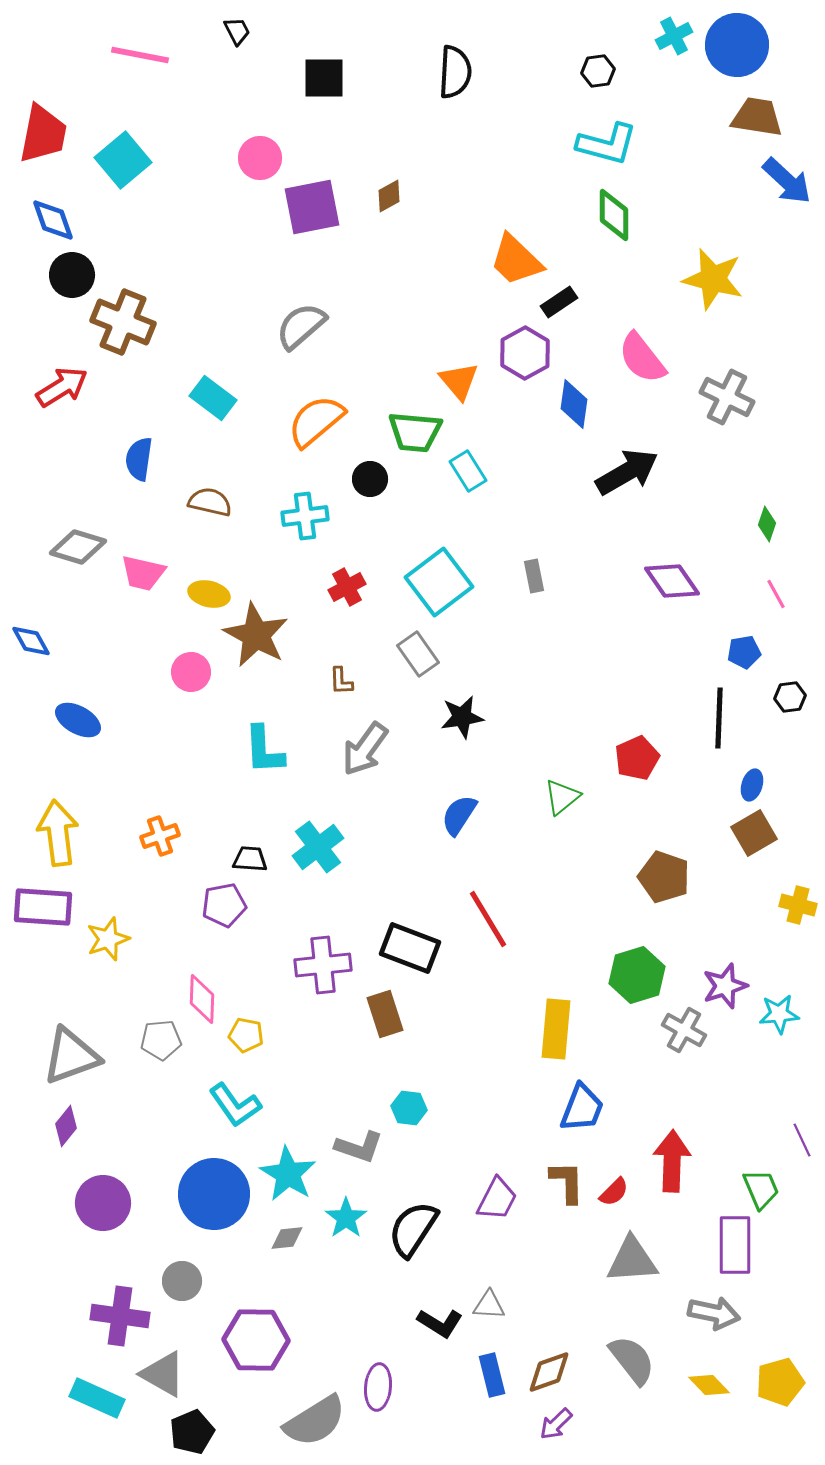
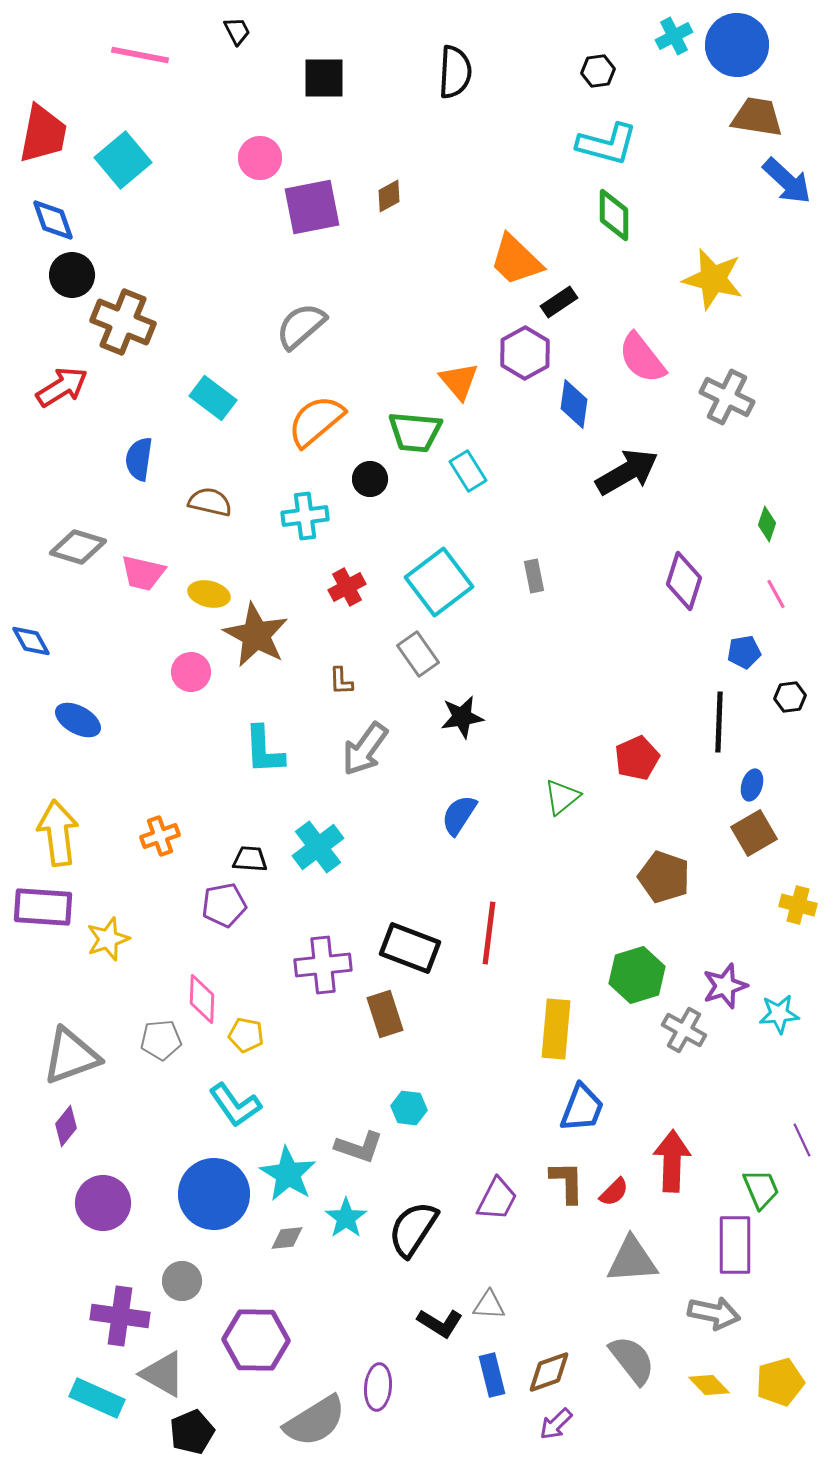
purple diamond at (672, 581): moved 12 px right; rotated 52 degrees clockwise
black line at (719, 718): moved 4 px down
red line at (488, 919): moved 1 px right, 14 px down; rotated 38 degrees clockwise
